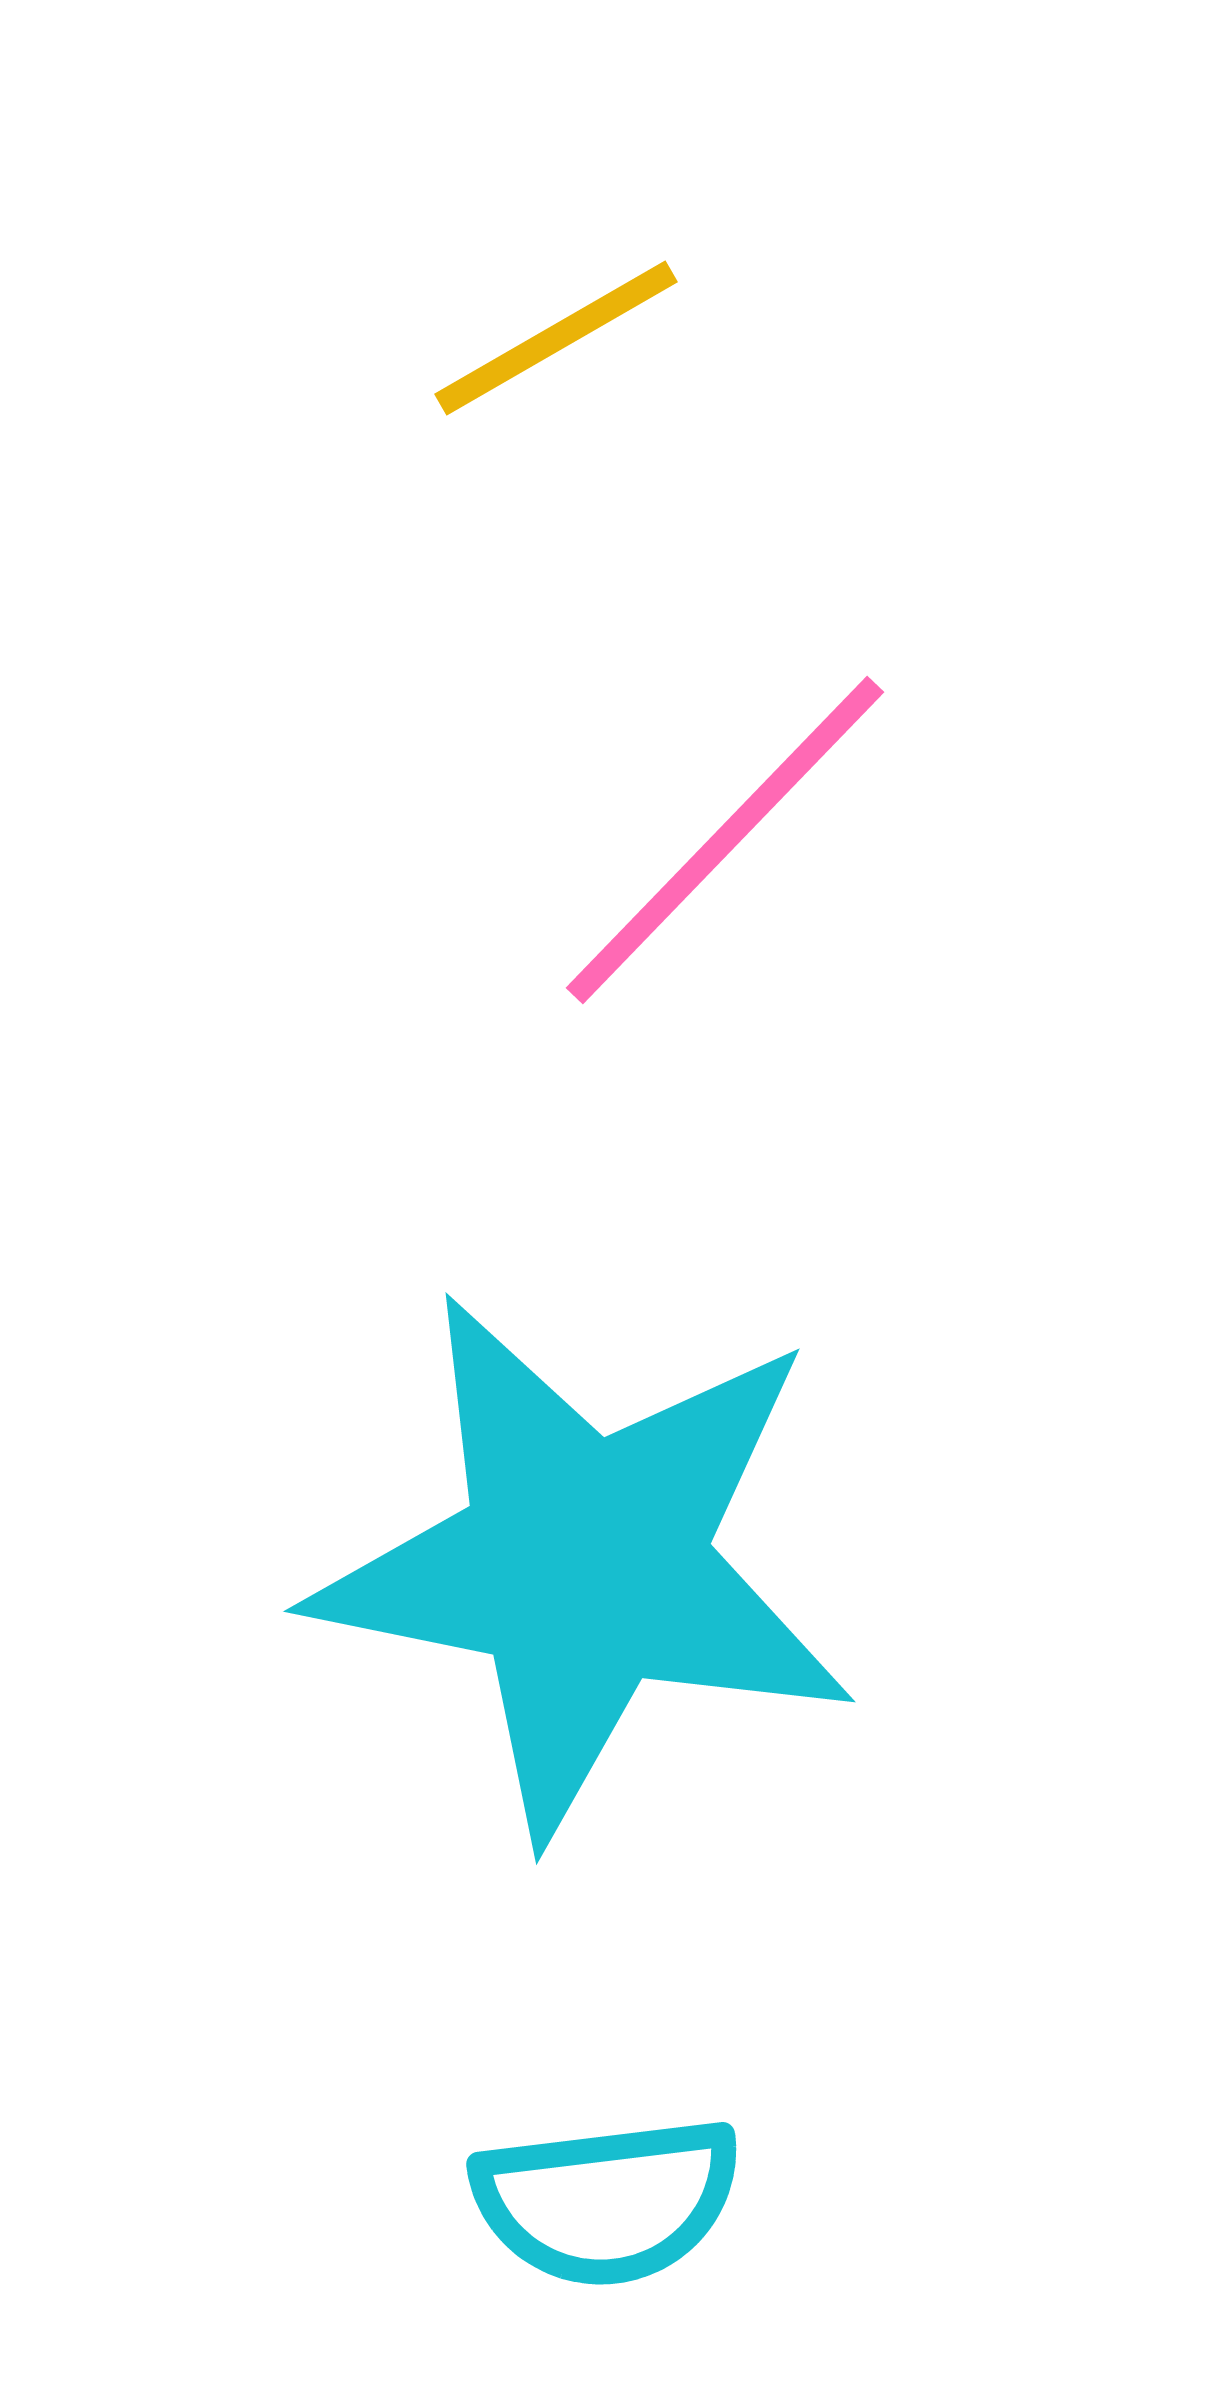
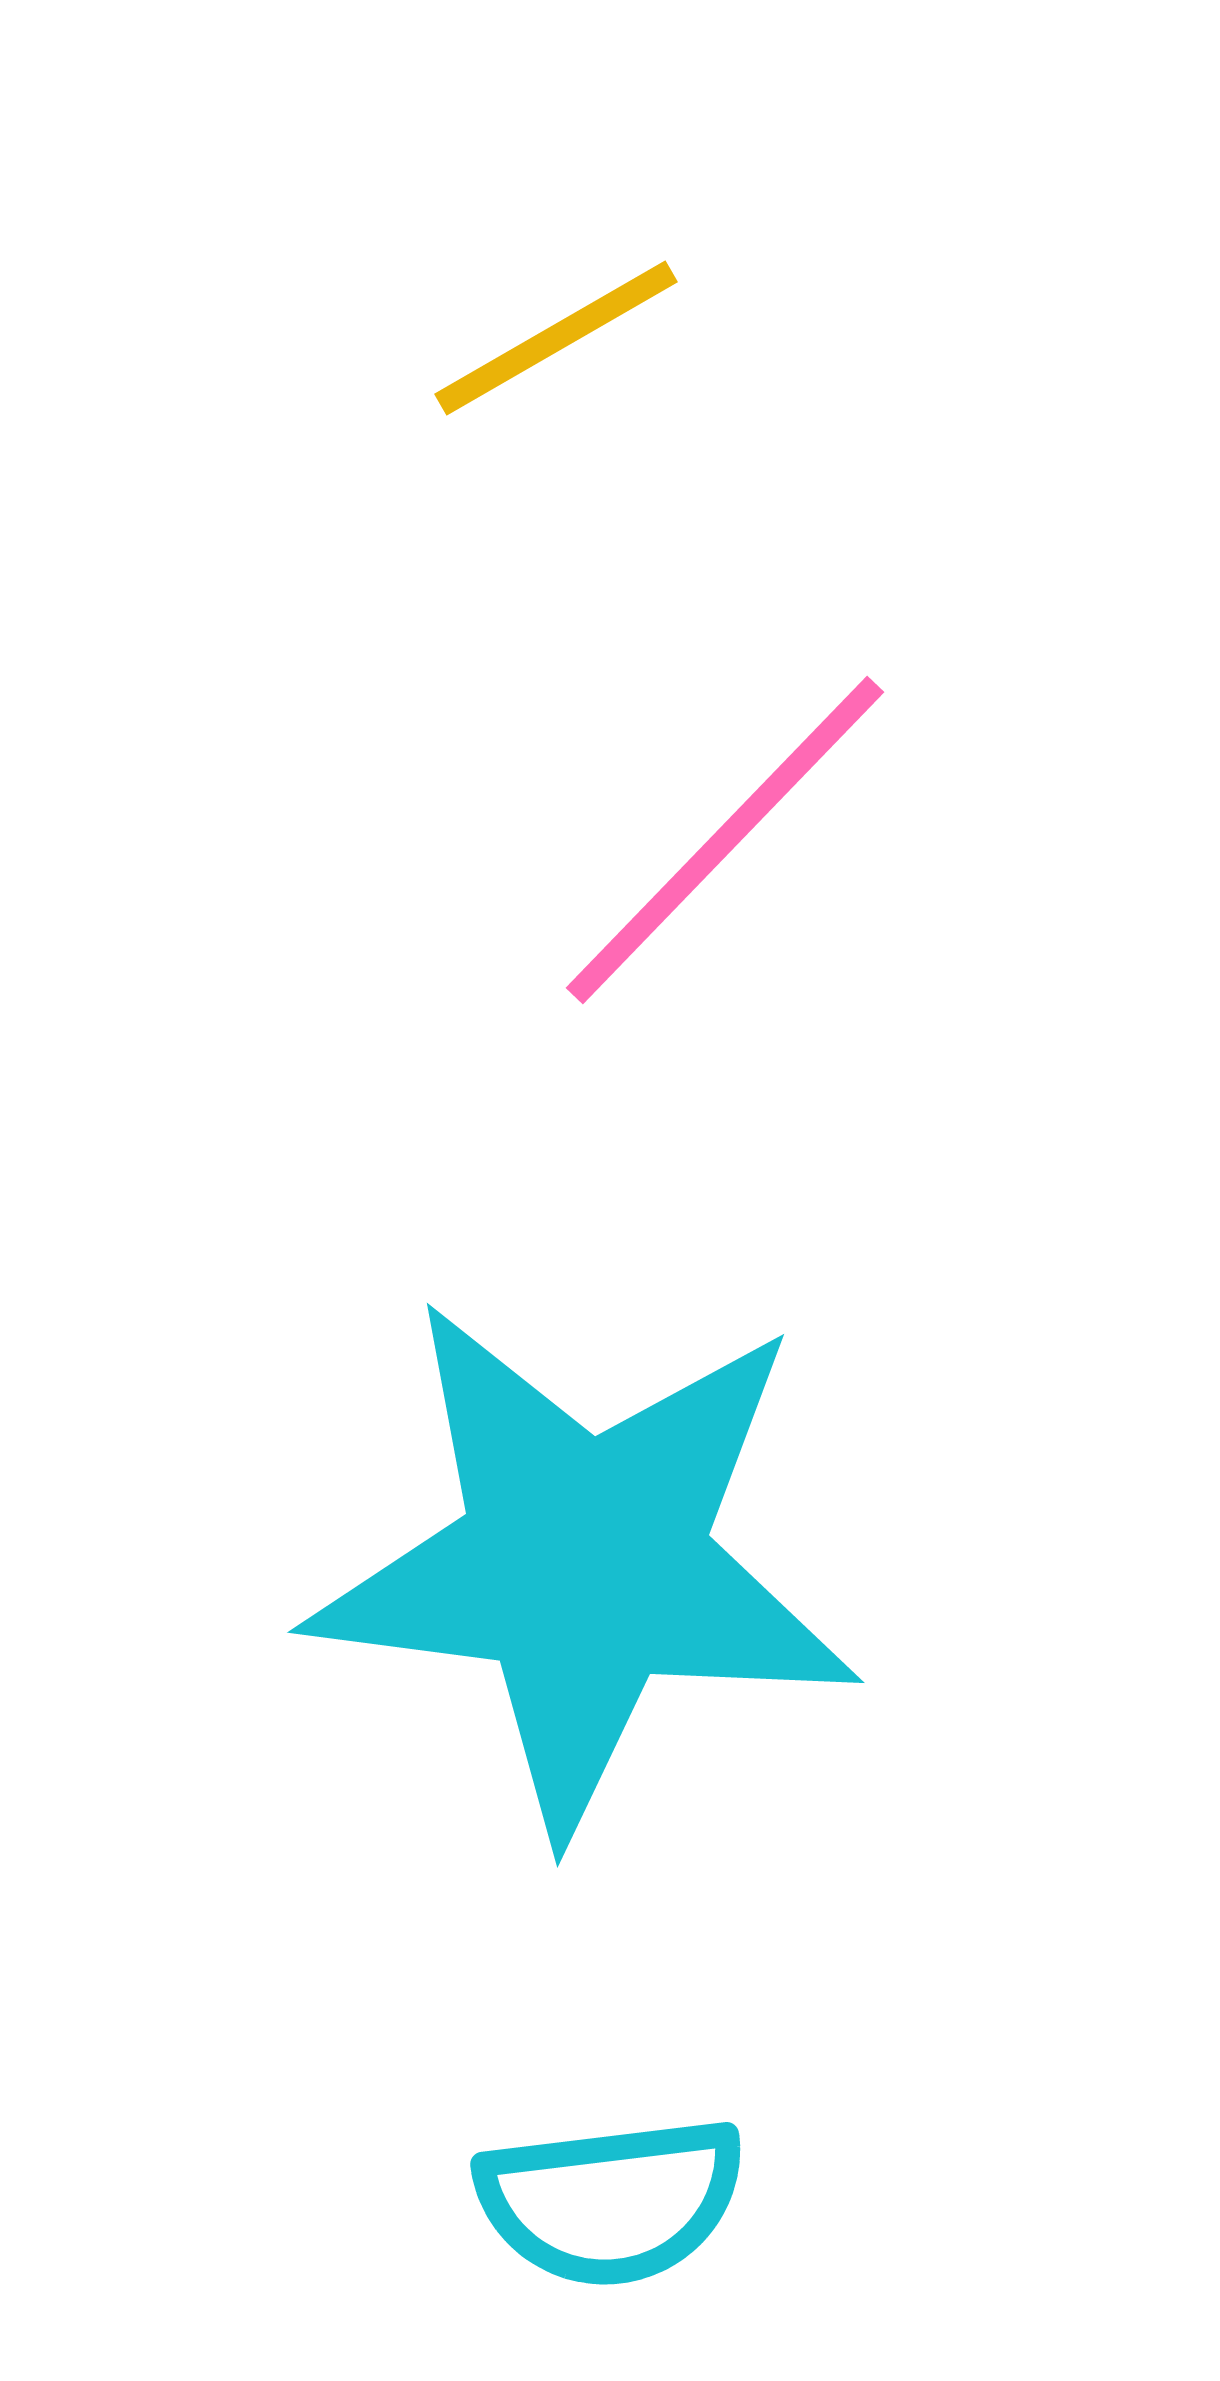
cyan star: rotated 4 degrees counterclockwise
cyan semicircle: moved 4 px right
